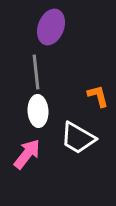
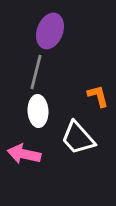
purple ellipse: moved 1 px left, 4 px down
gray line: rotated 20 degrees clockwise
white trapezoid: rotated 18 degrees clockwise
pink arrow: moved 3 px left; rotated 116 degrees counterclockwise
